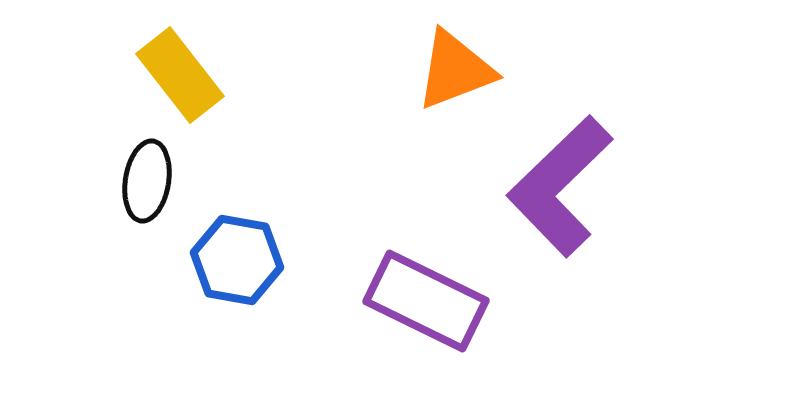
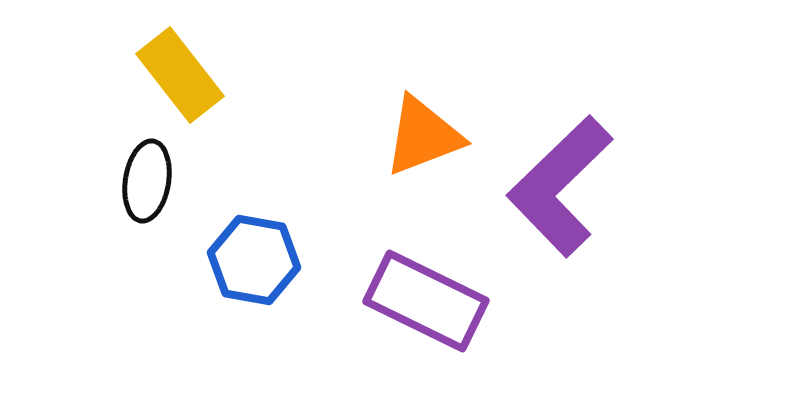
orange triangle: moved 32 px left, 66 px down
blue hexagon: moved 17 px right
